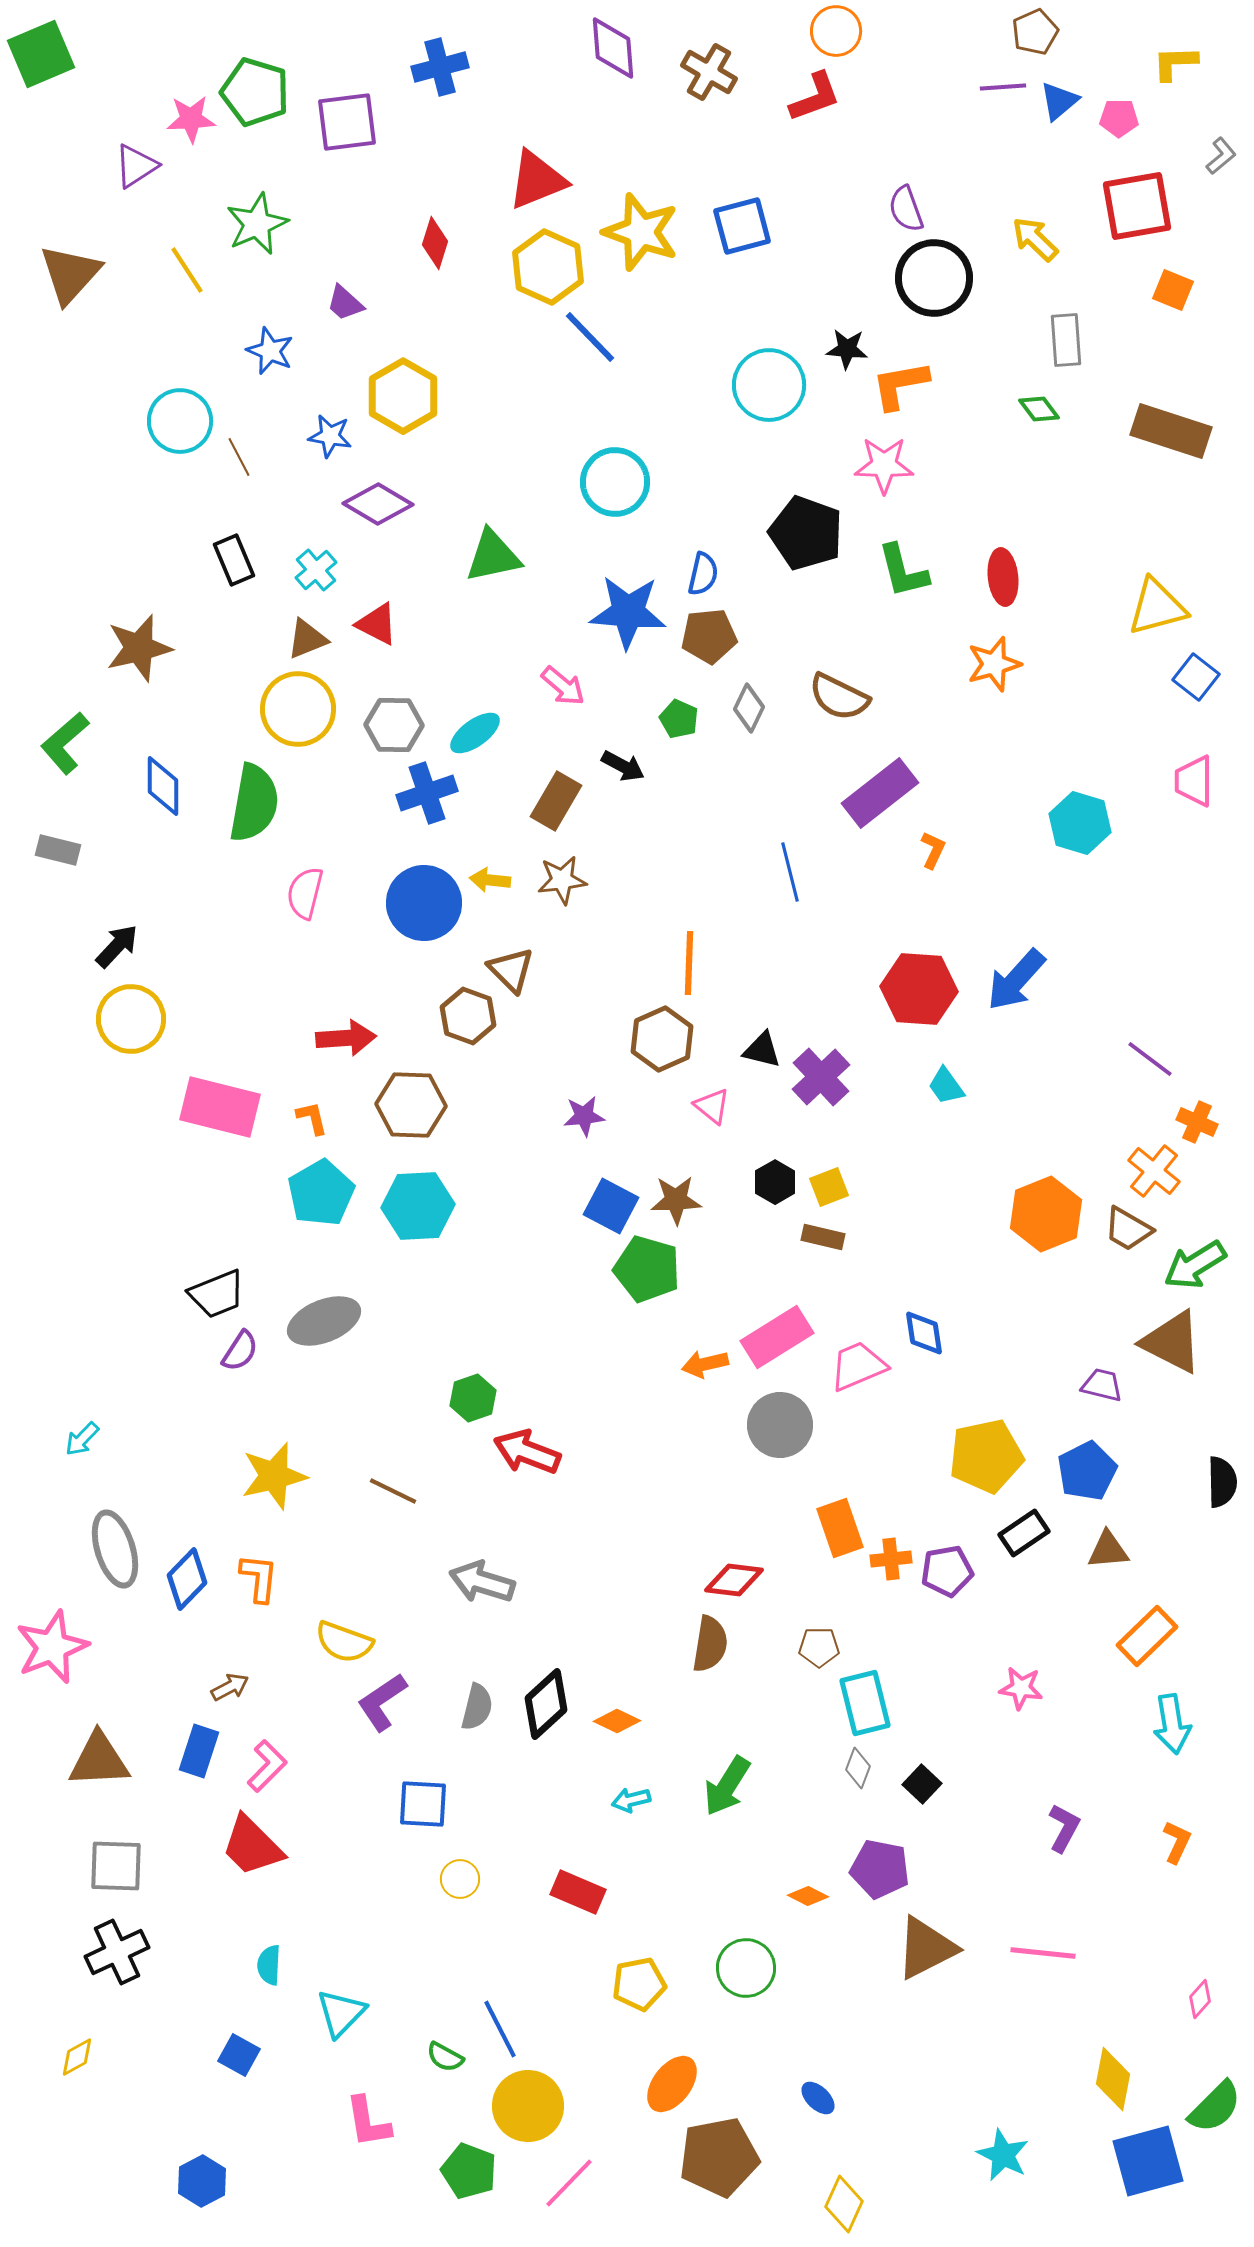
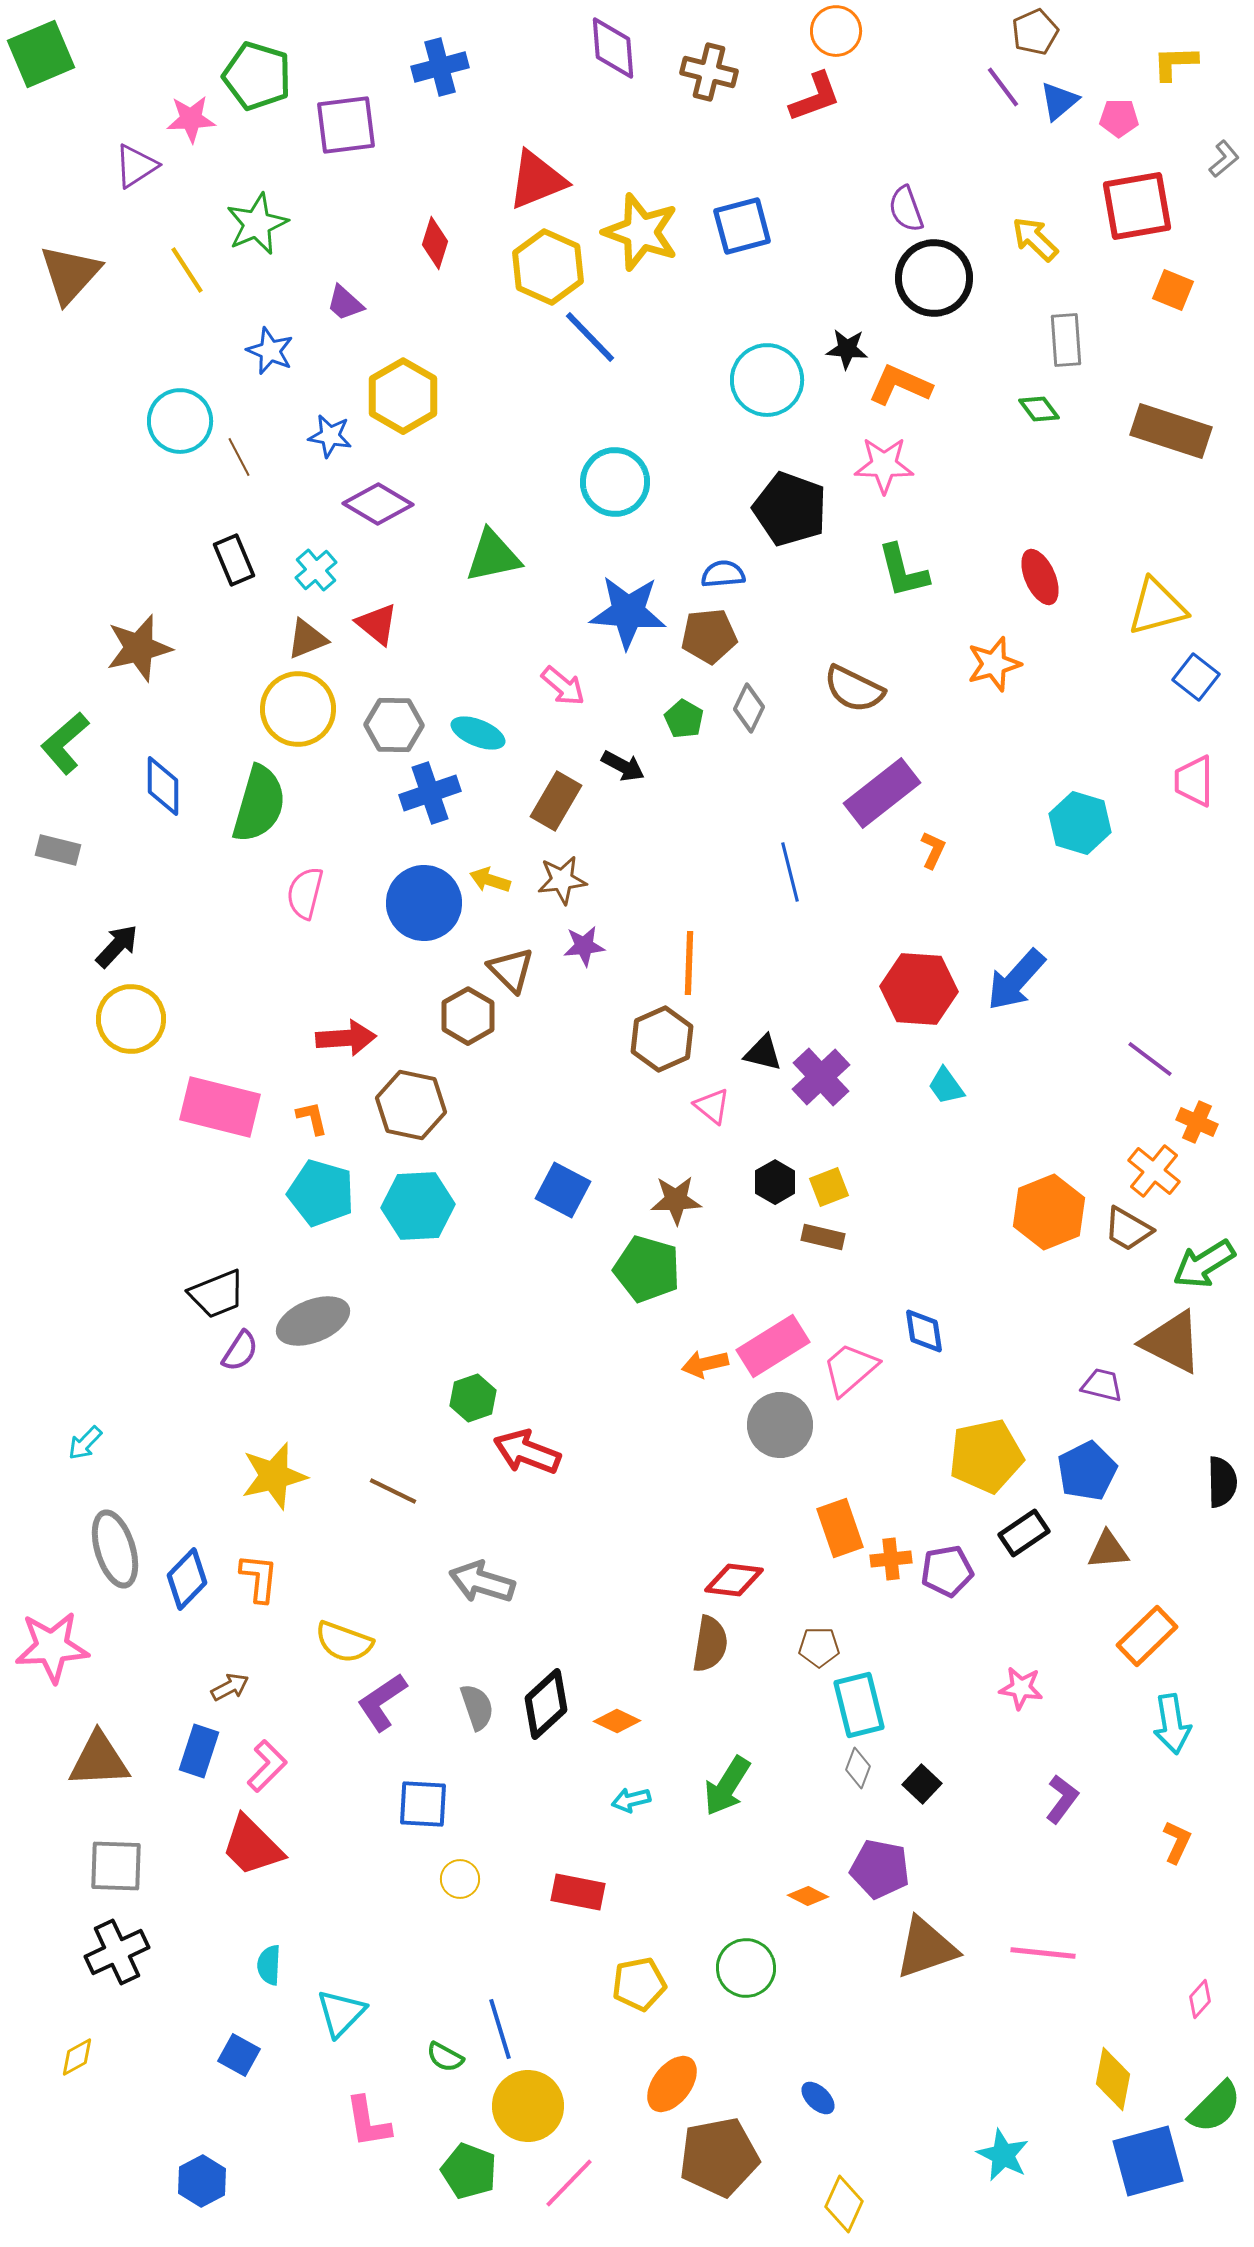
brown cross at (709, 72): rotated 16 degrees counterclockwise
purple line at (1003, 87): rotated 57 degrees clockwise
green pentagon at (255, 92): moved 2 px right, 16 px up
purple square at (347, 122): moved 1 px left, 3 px down
gray L-shape at (1221, 156): moved 3 px right, 3 px down
cyan circle at (769, 385): moved 2 px left, 5 px up
orange L-shape at (900, 385): rotated 34 degrees clockwise
black pentagon at (806, 533): moved 16 px left, 24 px up
blue semicircle at (703, 574): moved 20 px right; rotated 108 degrees counterclockwise
red ellipse at (1003, 577): moved 37 px right; rotated 18 degrees counterclockwise
red triangle at (377, 624): rotated 12 degrees clockwise
brown semicircle at (839, 697): moved 15 px right, 8 px up
green pentagon at (679, 719): moved 5 px right; rotated 6 degrees clockwise
cyan ellipse at (475, 733): moved 3 px right; rotated 58 degrees clockwise
blue cross at (427, 793): moved 3 px right
purple rectangle at (880, 793): moved 2 px right
green semicircle at (254, 803): moved 5 px right, 1 px down; rotated 6 degrees clockwise
yellow arrow at (490, 880): rotated 12 degrees clockwise
brown hexagon at (468, 1016): rotated 10 degrees clockwise
black triangle at (762, 1050): moved 1 px right, 3 px down
brown hexagon at (411, 1105): rotated 10 degrees clockwise
purple star at (584, 1116): moved 170 px up
cyan pentagon at (321, 1193): rotated 26 degrees counterclockwise
blue square at (611, 1206): moved 48 px left, 16 px up
orange hexagon at (1046, 1214): moved 3 px right, 2 px up
green arrow at (1195, 1265): moved 9 px right, 1 px up
gray ellipse at (324, 1321): moved 11 px left
blue diamond at (924, 1333): moved 2 px up
pink rectangle at (777, 1337): moved 4 px left, 9 px down
pink trapezoid at (858, 1366): moved 8 px left, 3 px down; rotated 18 degrees counterclockwise
cyan arrow at (82, 1439): moved 3 px right, 4 px down
pink star at (52, 1647): rotated 18 degrees clockwise
cyan rectangle at (865, 1703): moved 6 px left, 2 px down
gray semicircle at (477, 1707): rotated 33 degrees counterclockwise
purple L-shape at (1064, 1828): moved 2 px left, 29 px up; rotated 9 degrees clockwise
red rectangle at (578, 1892): rotated 12 degrees counterclockwise
brown triangle at (926, 1948): rotated 8 degrees clockwise
blue line at (500, 2029): rotated 10 degrees clockwise
